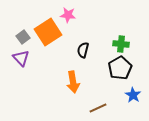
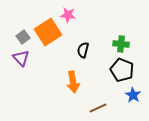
black pentagon: moved 2 px right, 2 px down; rotated 20 degrees counterclockwise
